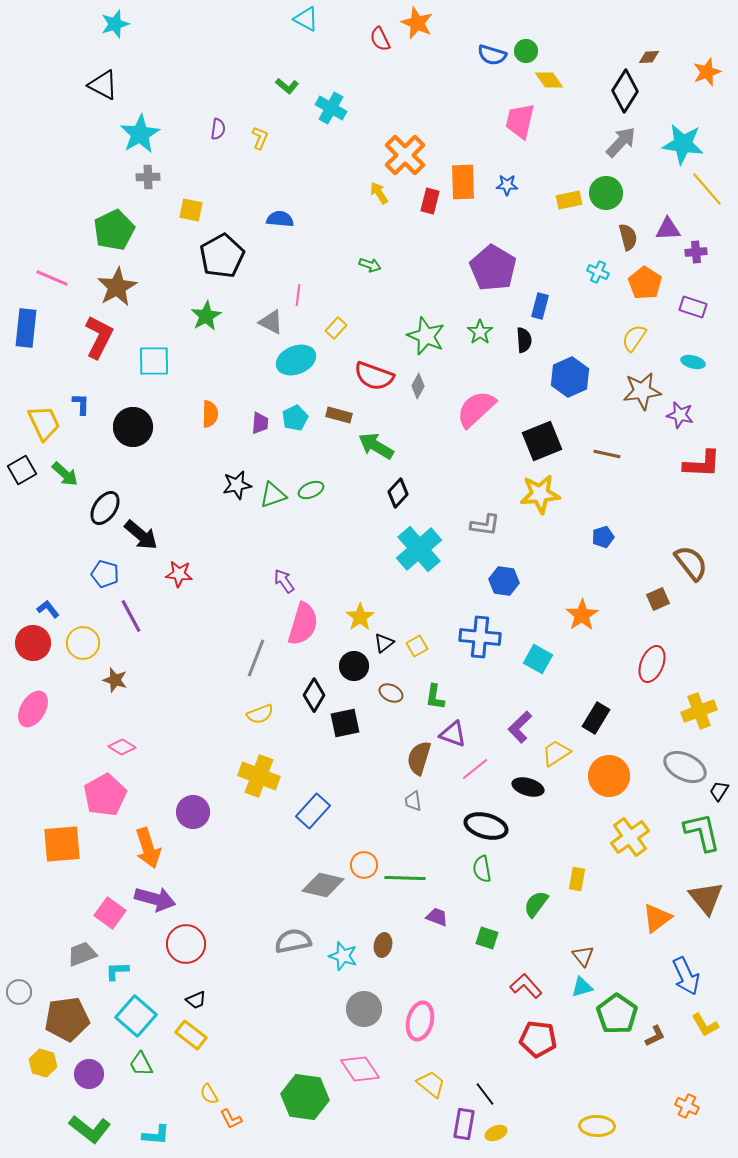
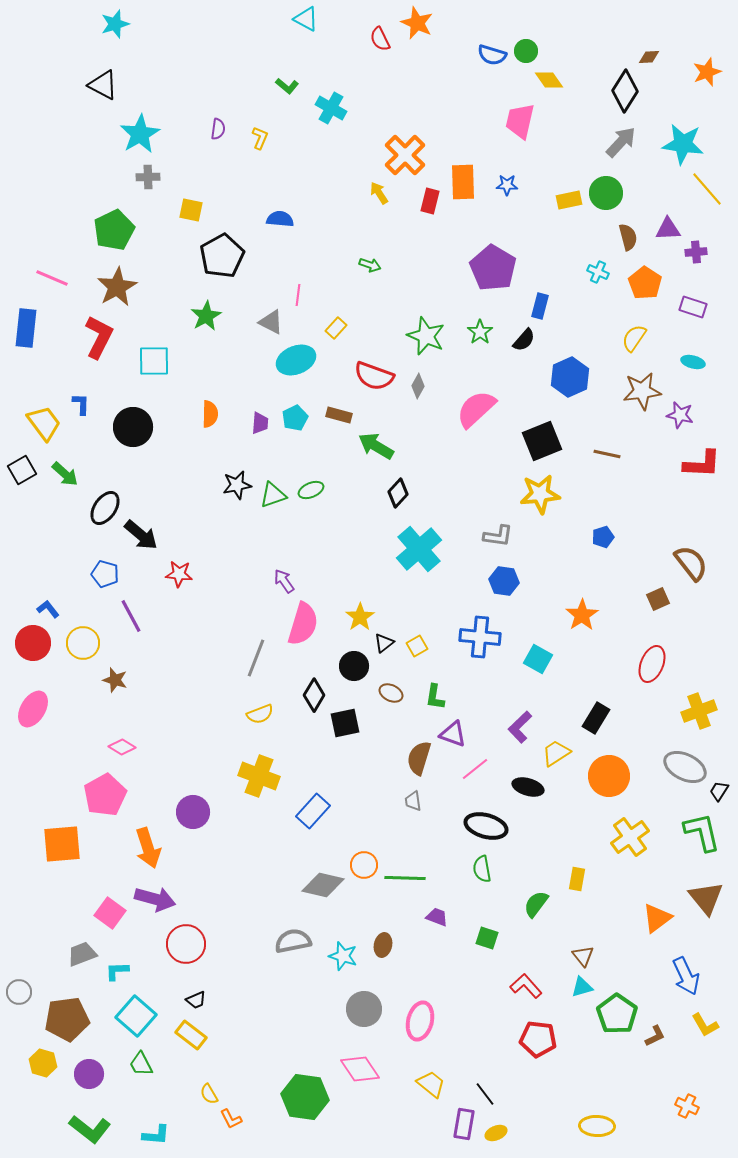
black semicircle at (524, 340): rotated 45 degrees clockwise
yellow trapezoid at (44, 423): rotated 12 degrees counterclockwise
gray L-shape at (485, 525): moved 13 px right, 11 px down
